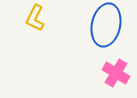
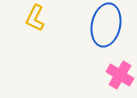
pink cross: moved 4 px right, 2 px down
